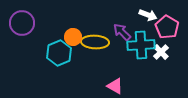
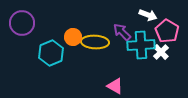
pink pentagon: moved 4 px down
cyan hexagon: moved 8 px left
